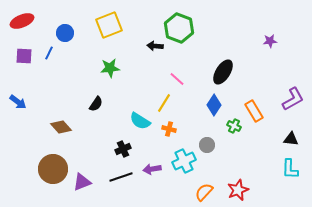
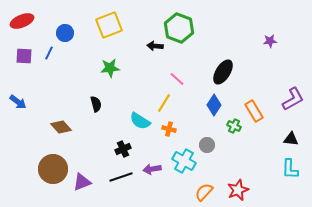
black semicircle: rotated 49 degrees counterclockwise
cyan cross: rotated 35 degrees counterclockwise
